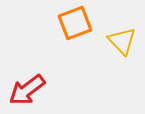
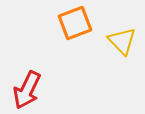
red arrow: rotated 27 degrees counterclockwise
